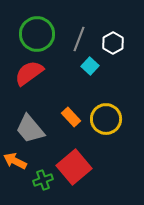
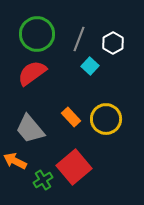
red semicircle: moved 3 px right
green cross: rotated 12 degrees counterclockwise
